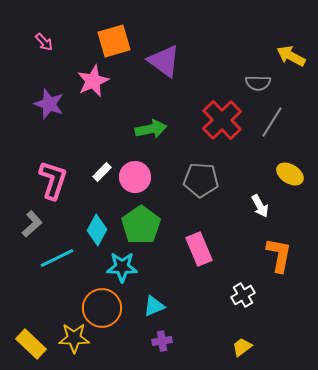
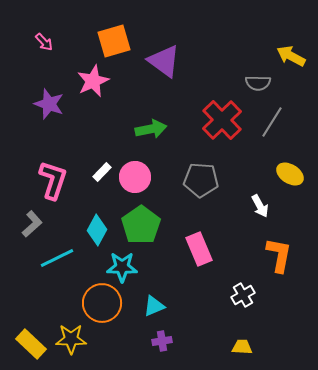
orange circle: moved 5 px up
yellow star: moved 3 px left, 1 px down
yellow trapezoid: rotated 40 degrees clockwise
